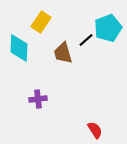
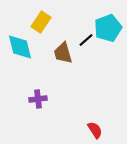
cyan diamond: moved 1 px right, 1 px up; rotated 16 degrees counterclockwise
